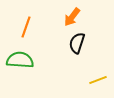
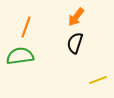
orange arrow: moved 4 px right
black semicircle: moved 2 px left
green semicircle: moved 4 px up; rotated 12 degrees counterclockwise
